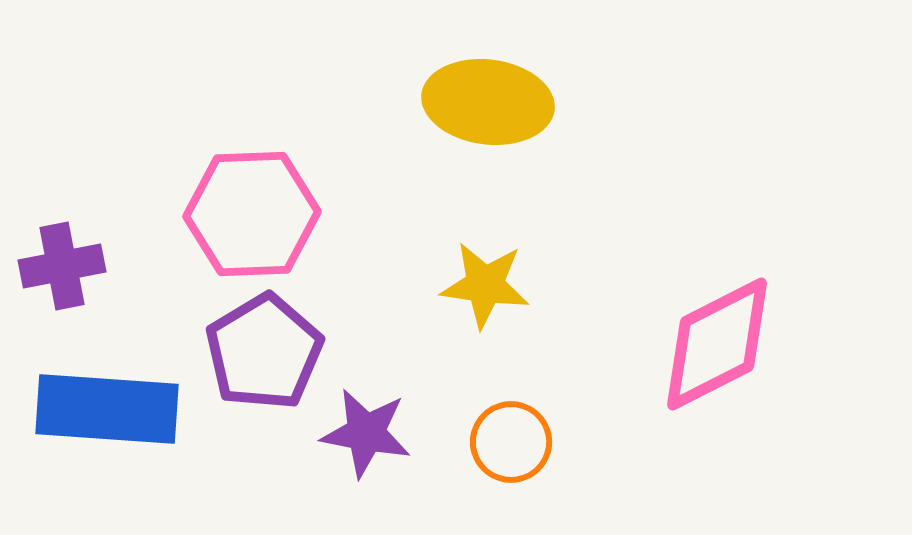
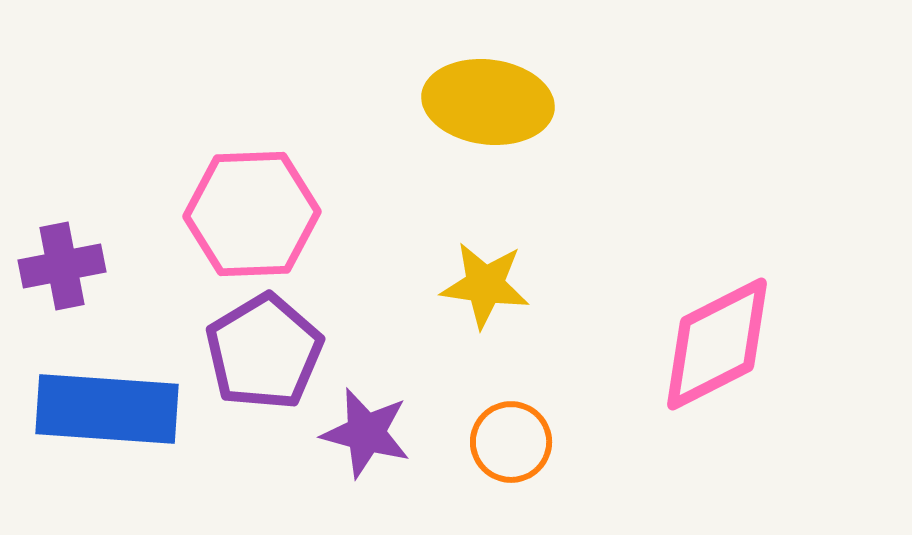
purple star: rotated 4 degrees clockwise
